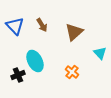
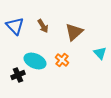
brown arrow: moved 1 px right, 1 px down
cyan ellipse: rotated 40 degrees counterclockwise
orange cross: moved 10 px left, 12 px up
